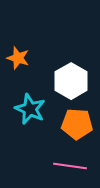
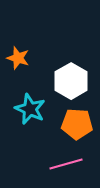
pink line: moved 4 px left, 2 px up; rotated 24 degrees counterclockwise
